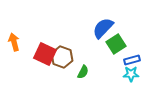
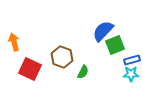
blue semicircle: moved 3 px down
green square: moved 1 px left, 1 px down; rotated 12 degrees clockwise
red square: moved 15 px left, 15 px down
